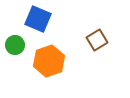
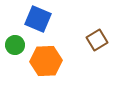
orange hexagon: moved 3 px left; rotated 16 degrees clockwise
